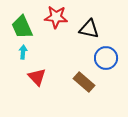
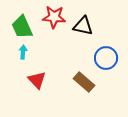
red star: moved 2 px left
black triangle: moved 6 px left, 3 px up
red triangle: moved 3 px down
